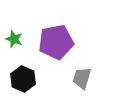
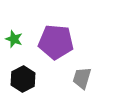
purple pentagon: rotated 16 degrees clockwise
black hexagon: rotated 10 degrees clockwise
